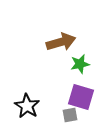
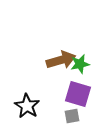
brown arrow: moved 18 px down
purple square: moved 3 px left, 3 px up
gray square: moved 2 px right, 1 px down
